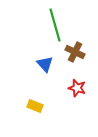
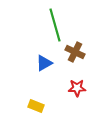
blue triangle: moved 1 px left, 1 px up; rotated 42 degrees clockwise
red star: rotated 18 degrees counterclockwise
yellow rectangle: moved 1 px right
